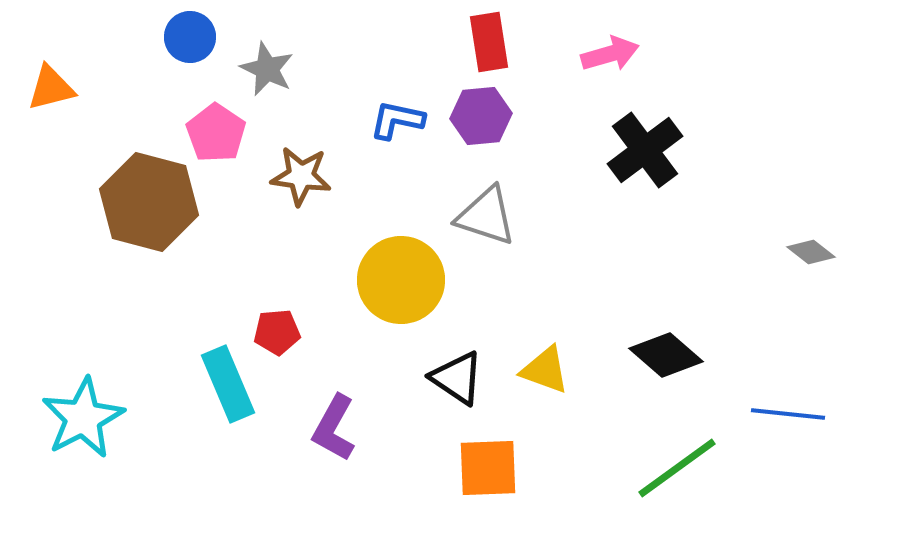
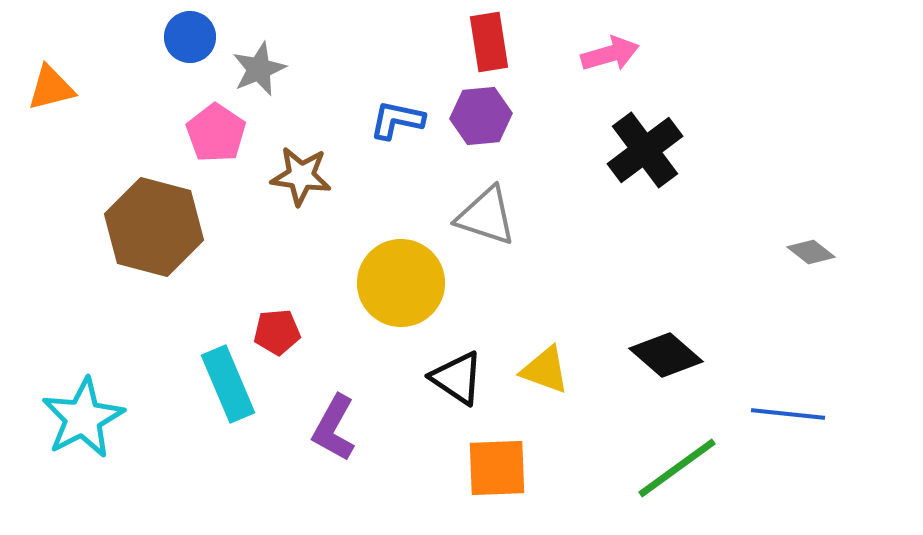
gray star: moved 8 px left; rotated 24 degrees clockwise
brown hexagon: moved 5 px right, 25 px down
yellow circle: moved 3 px down
orange square: moved 9 px right
